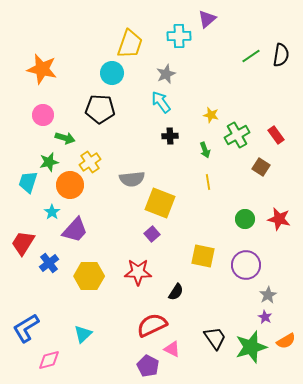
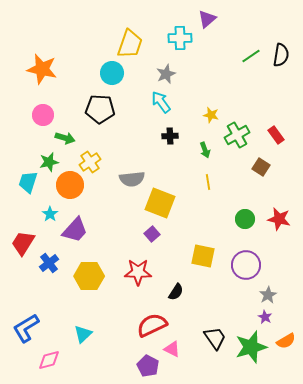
cyan cross at (179, 36): moved 1 px right, 2 px down
cyan star at (52, 212): moved 2 px left, 2 px down
